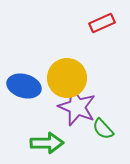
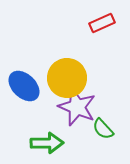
blue ellipse: rotated 28 degrees clockwise
